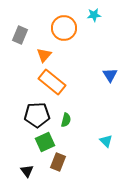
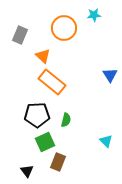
orange triangle: moved 1 px left, 1 px down; rotated 28 degrees counterclockwise
